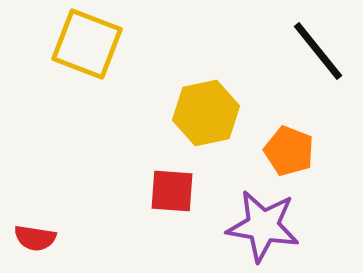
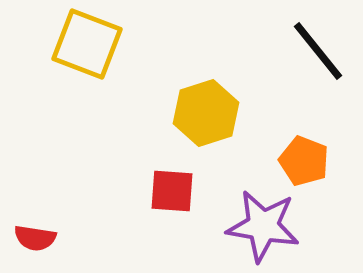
yellow hexagon: rotated 6 degrees counterclockwise
orange pentagon: moved 15 px right, 10 px down
